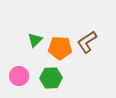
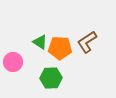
green triangle: moved 5 px right, 2 px down; rotated 42 degrees counterclockwise
pink circle: moved 6 px left, 14 px up
